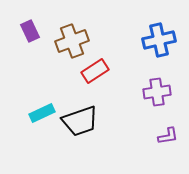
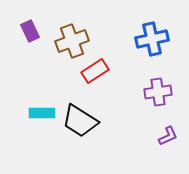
blue cross: moved 7 px left, 1 px up
purple cross: moved 1 px right
cyan rectangle: rotated 25 degrees clockwise
black trapezoid: rotated 51 degrees clockwise
purple L-shape: rotated 15 degrees counterclockwise
